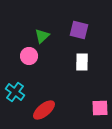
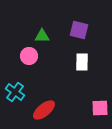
green triangle: rotated 42 degrees clockwise
